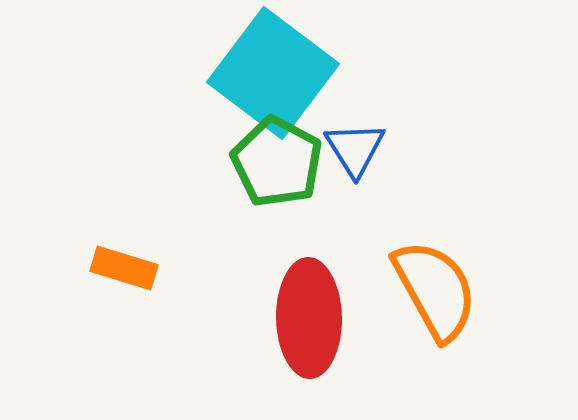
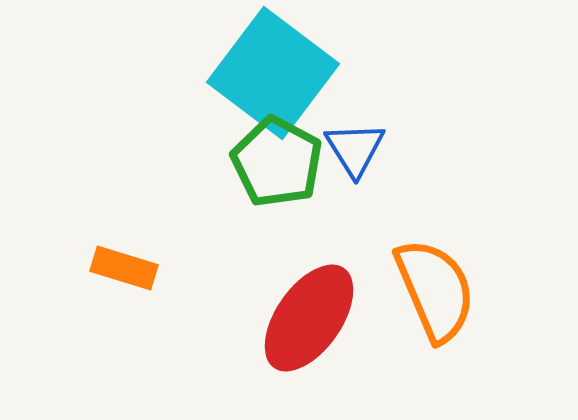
orange semicircle: rotated 6 degrees clockwise
red ellipse: rotated 36 degrees clockwise
